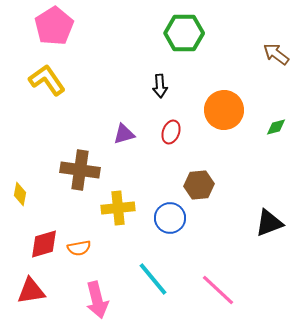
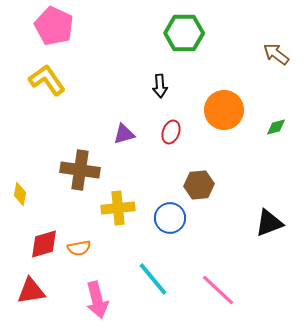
pink pentagon: rotated 15 degrees counterclockwise
